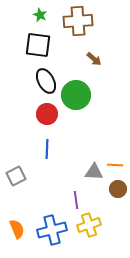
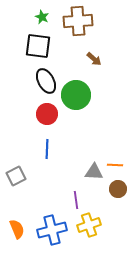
green star: moved 2 px right, 2 px down
black square: moved 1 px down
